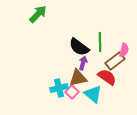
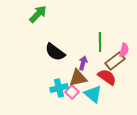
black semicircle: moved 24 px left, 5 px down
